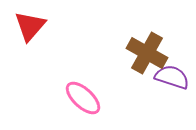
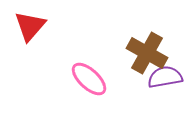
purple semicircle: moved 7 px left; rotated 28 degrees counterclockwise
pink ellipse: moved 6 px right, 19 px up
